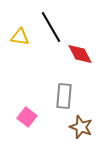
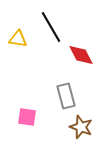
yellow triangle: moved 2 px left, 2 px down
red diamond: moved 1 px right, 1 px down
gray rectangle: moved 2 px right; rotated 20 degrees counterclockwise
pink square: rotated 30 degrees counterclockwise
